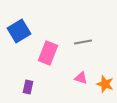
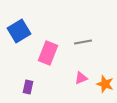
pink triangle: rotated 40 degrees counterclockwise
